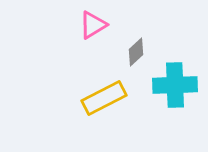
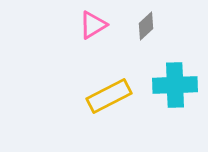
gray diamond: moved 10 px right, 26 px up
yellow rectangle: moved 5 px right, 2 px up
